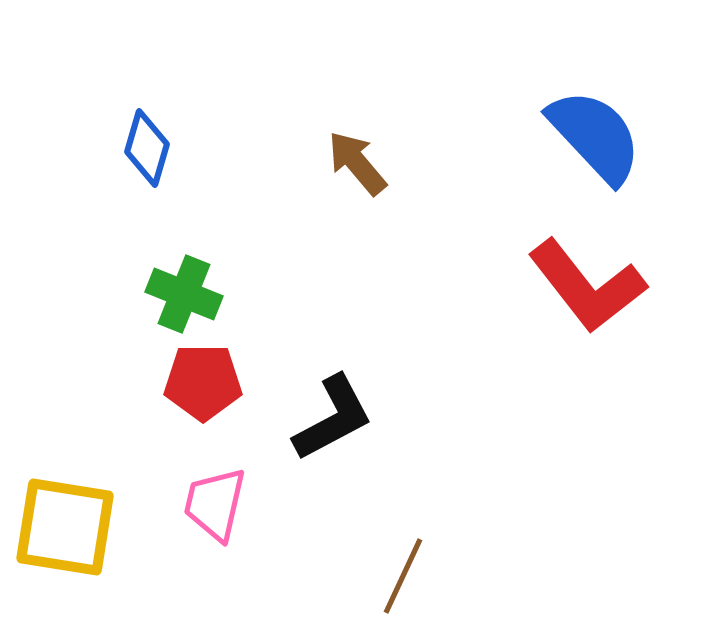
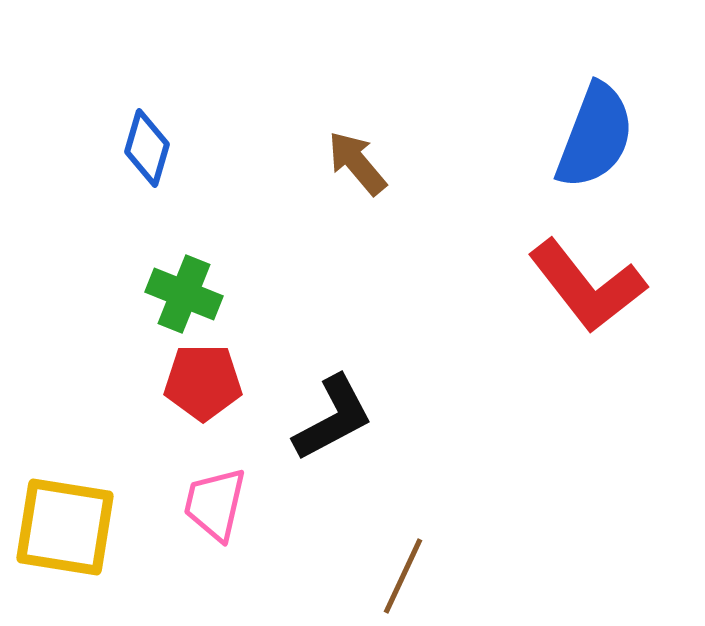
blue semicircle: rotated 64 degrees clockwise
